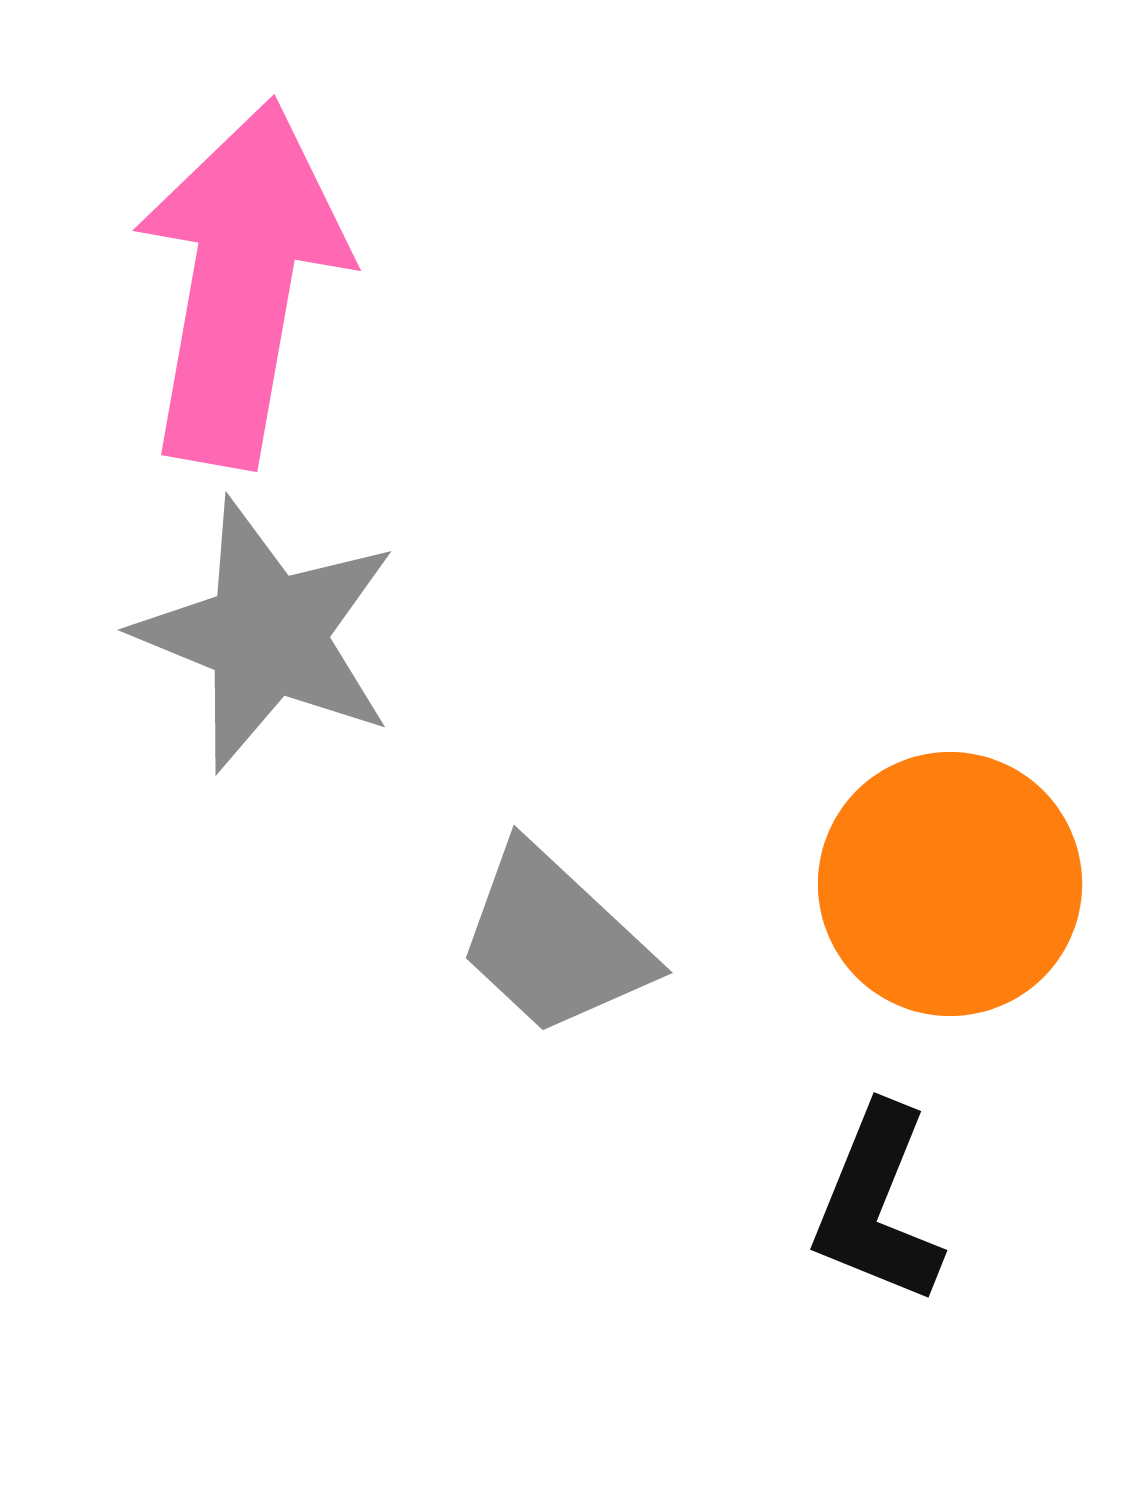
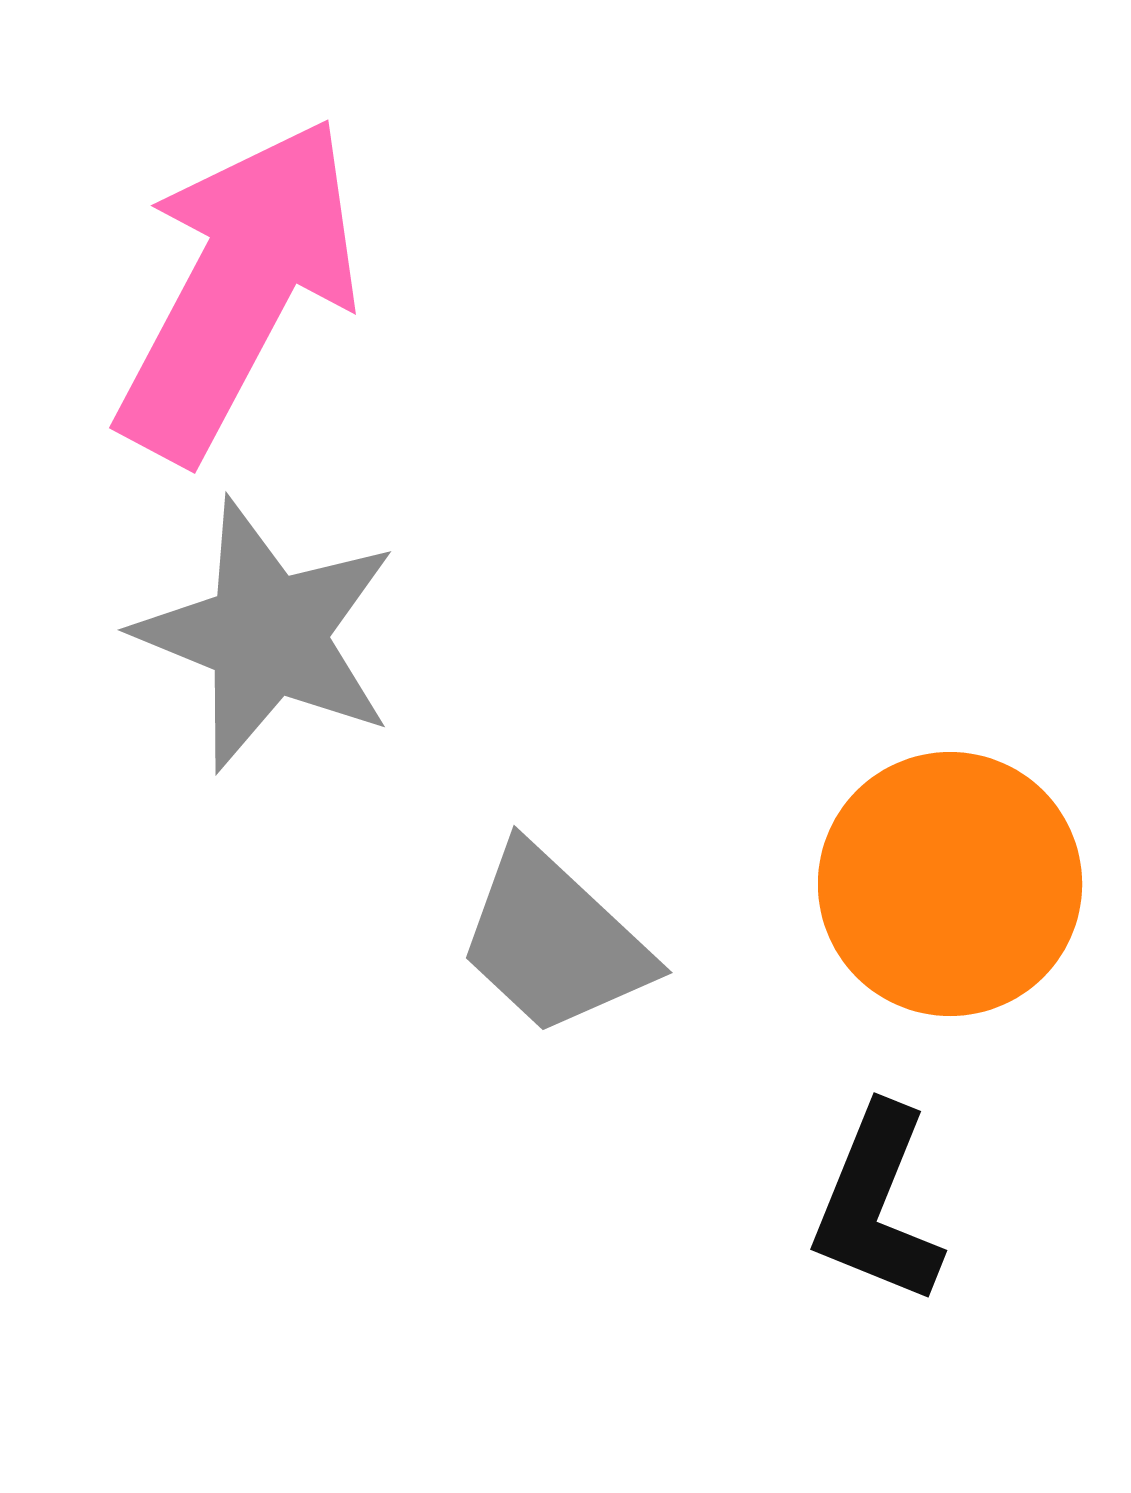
pink arrow: moved 3 px left, 6 px down; rotated 18 degrees clockwise
